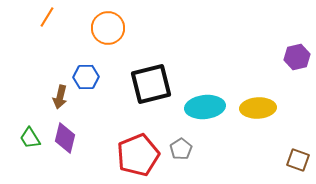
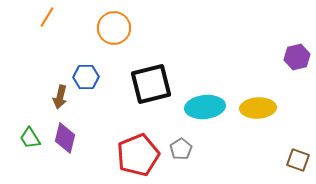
orange circle: moved 6 px right
